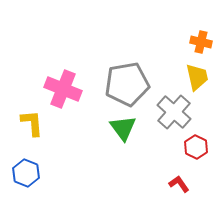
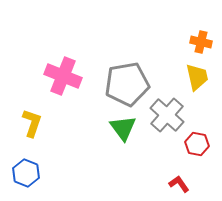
pink cross: moved 13 px up
gray cross: moved 7 px left, 3 px down
yellow L-shape: rotated 24 degrees clockwise
red hexagon: moved 1 px right, 3 px up; rotated 15 degrees counterclockwise
